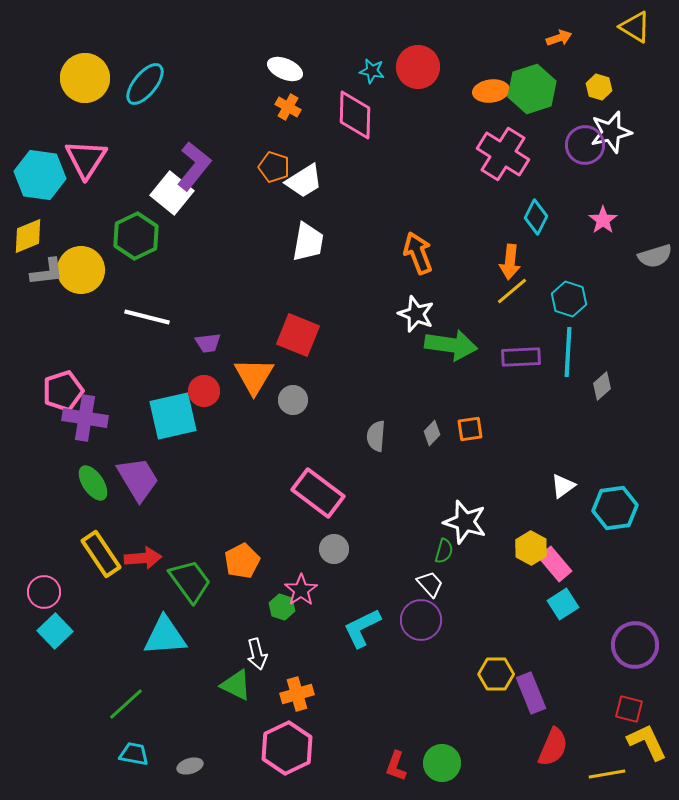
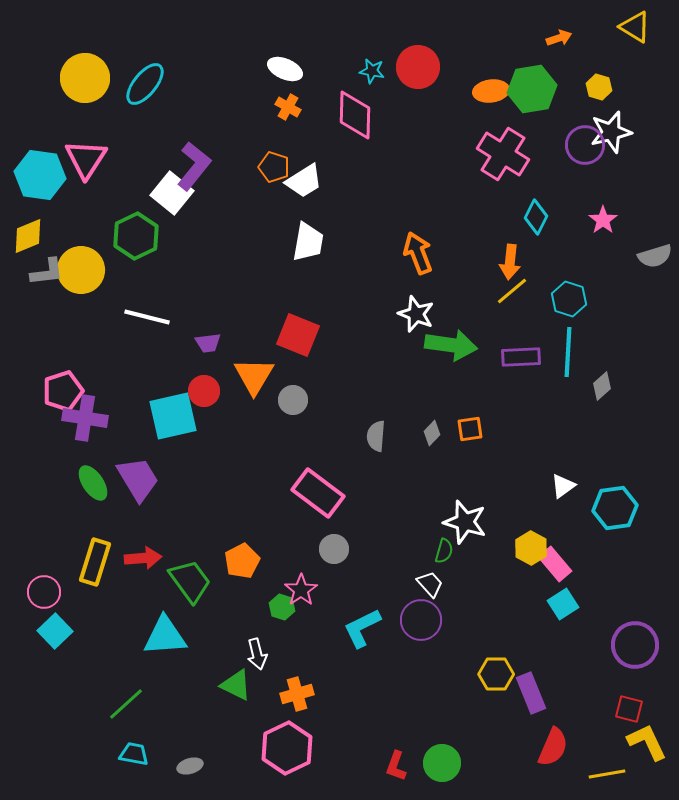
green hexagon at (532, 89): rotated 9 degrees clockwise
yellow rectangle at (101, 554): moved 6 px left, 8 px down; rotated 51 degrees clockwise
